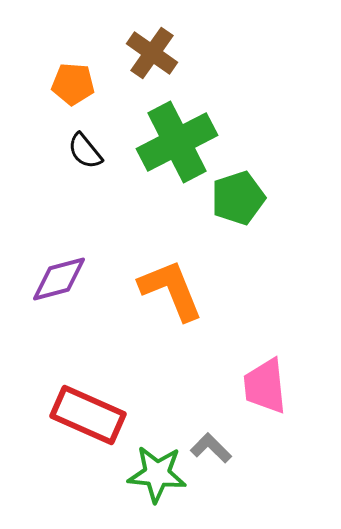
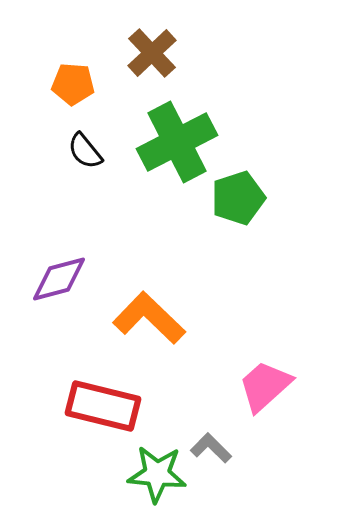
brown cross: rotated 12 degrees clockwise
orange L-shape: moved 22 px left, 28 px down; rotated 24 degrees counterclockwise
pink trapezoid: rotated 54 degrees clockwise
red rectangle: moved 15 px right, 9 px up; rotated 10 degrees counterclockwise
